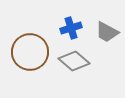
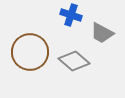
blue cross: moved 13 px up; rotated 35 degrees clockwise
gray trapezoid: moved 5 px left, 1 px down
